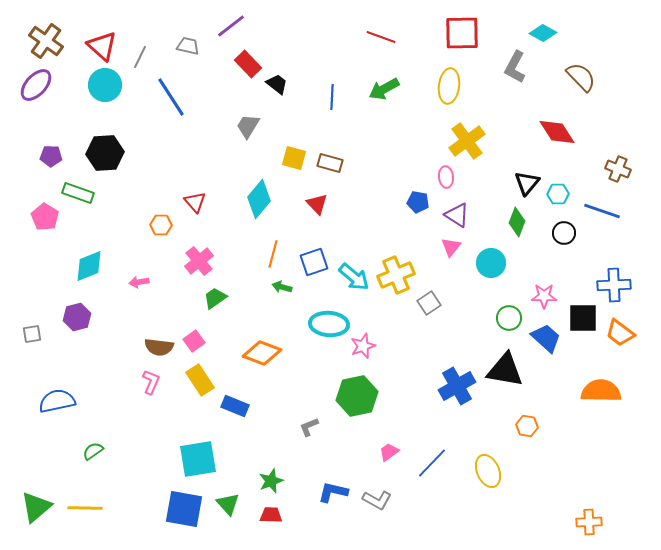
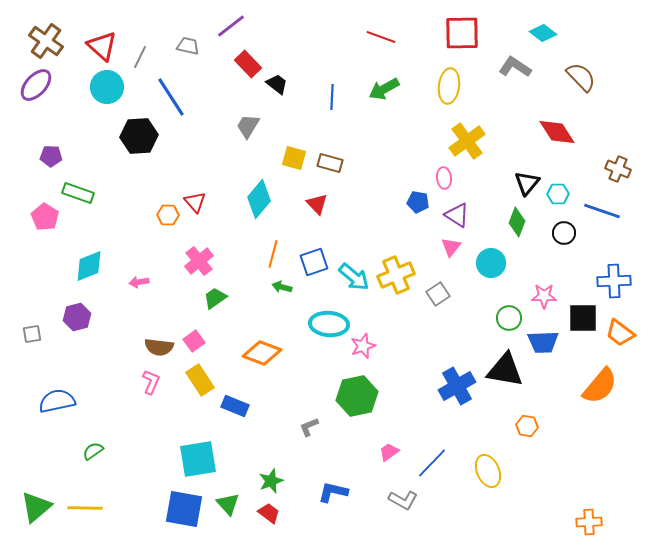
cyan diamond at (543, 33): rotated 8 degrees clockwise
gray L-shape at (515, 67): rotated 96 degrees clockwise
cyan circle at (105, 85): moved 2 px right, 2 px down
black hexagon at (105, 153): moved 34 px right, 17 px up
pink ellipse at (446, 177): moved 2 px left, 1 px down
orange hexagon at (161, 225): moved 7 px right, 10 px up
blue cross at (614, 285): moved 4 px up
gray square at (429, 303): moved 9 px right, 9 px up
blue trapezoid at (546, 338): moved 3 px left, 4 px down; rotated 136 degrees clockwise
orange semicircle at (601, 391): moved 1 px left, 5 px up; rotated 129 degrees clockwise
gray L-shape at (377, 500): moved 26 px right
red trapezoid at (271, 515): moved 2 px left, 2 px up; rotated 35 degrees clockwise
